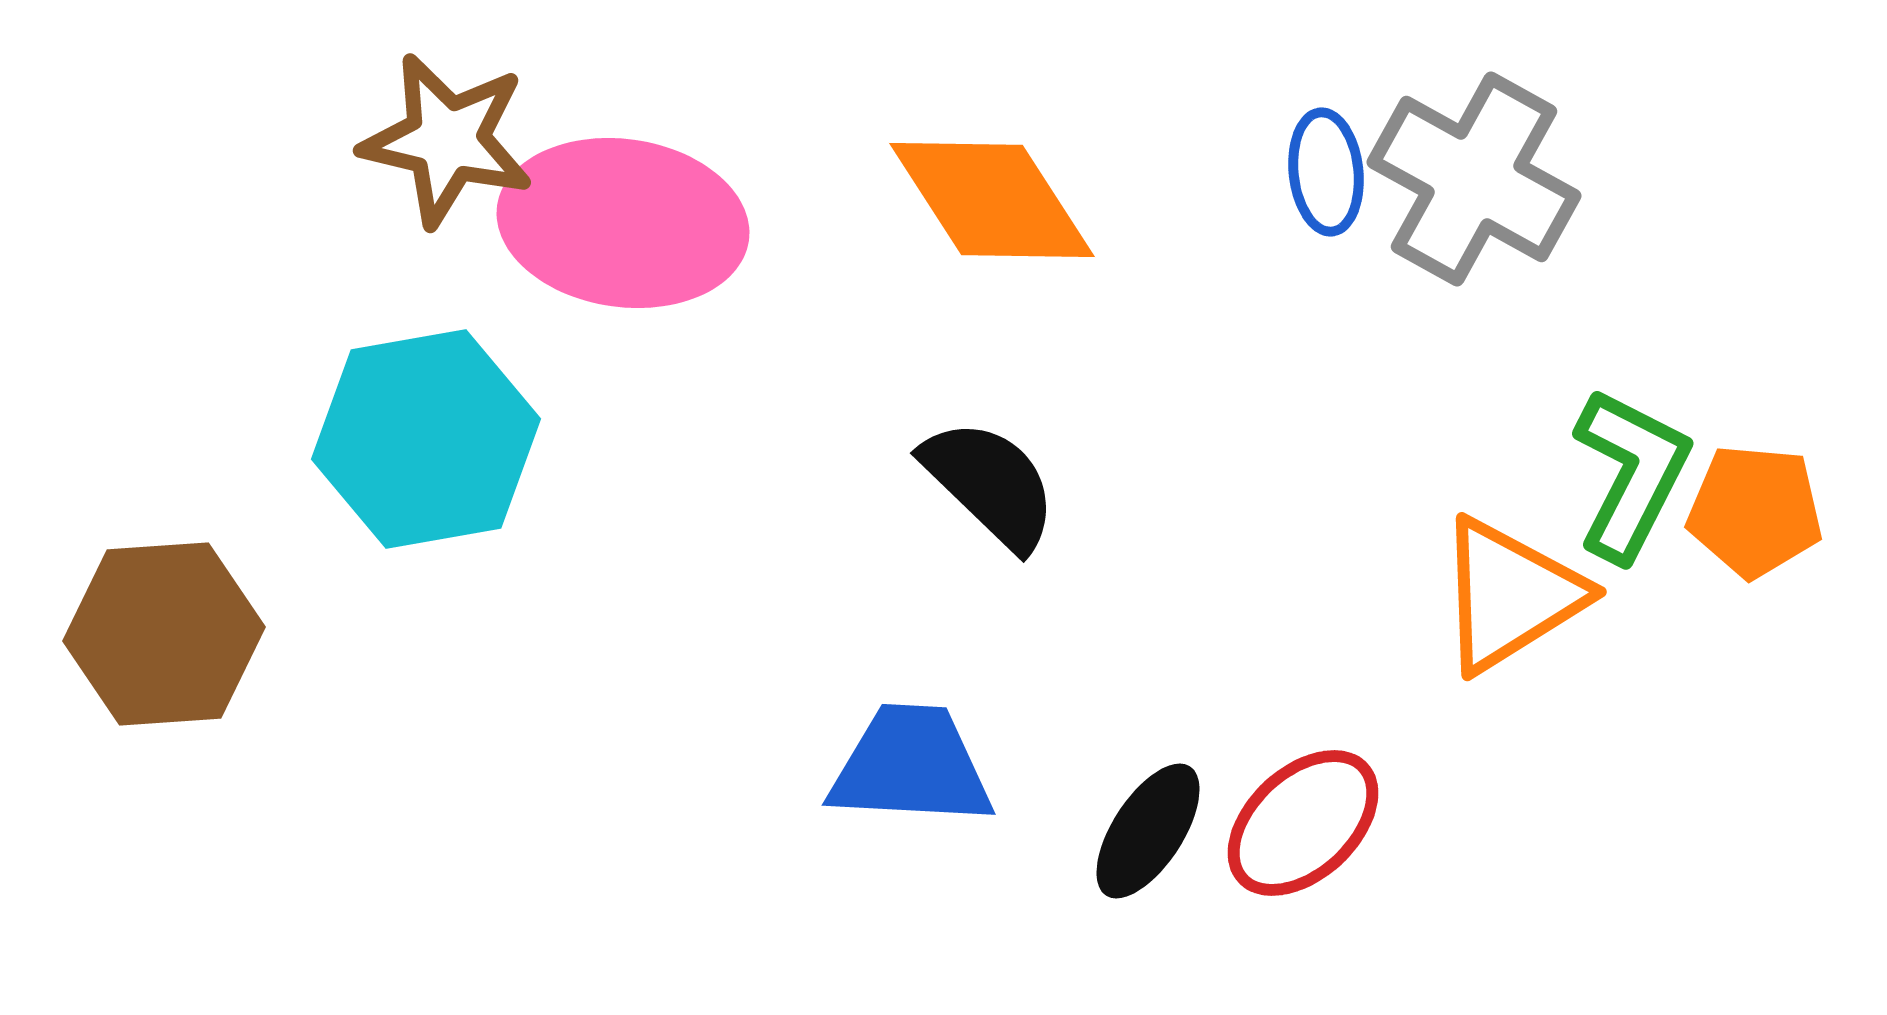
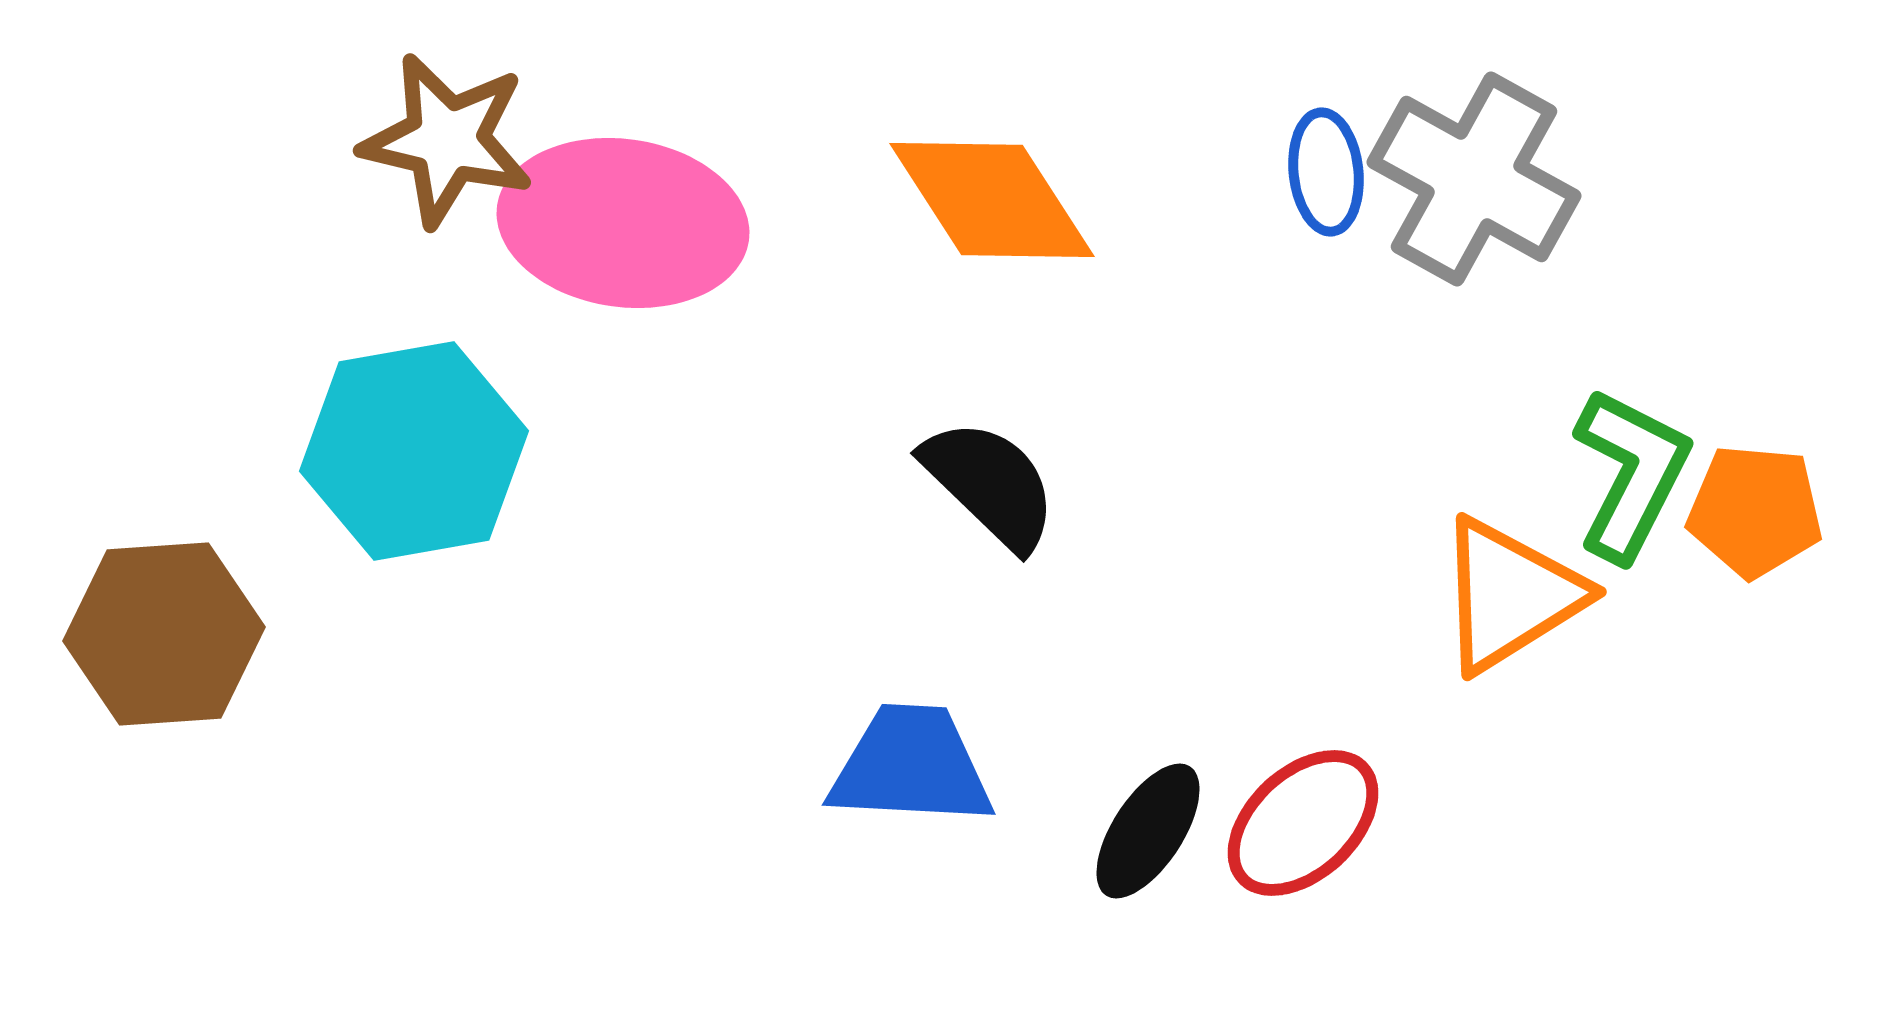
cyan hexagon: moved 12 px left, 12 px down
